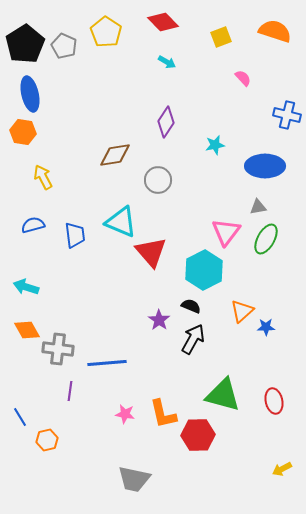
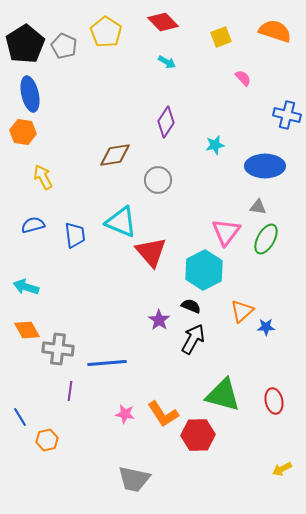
gray triangle at (258, 207): rotated 18 degrees clockwise
orange L-shape at (163, 414): rotated 20 degrees counterclockwise
